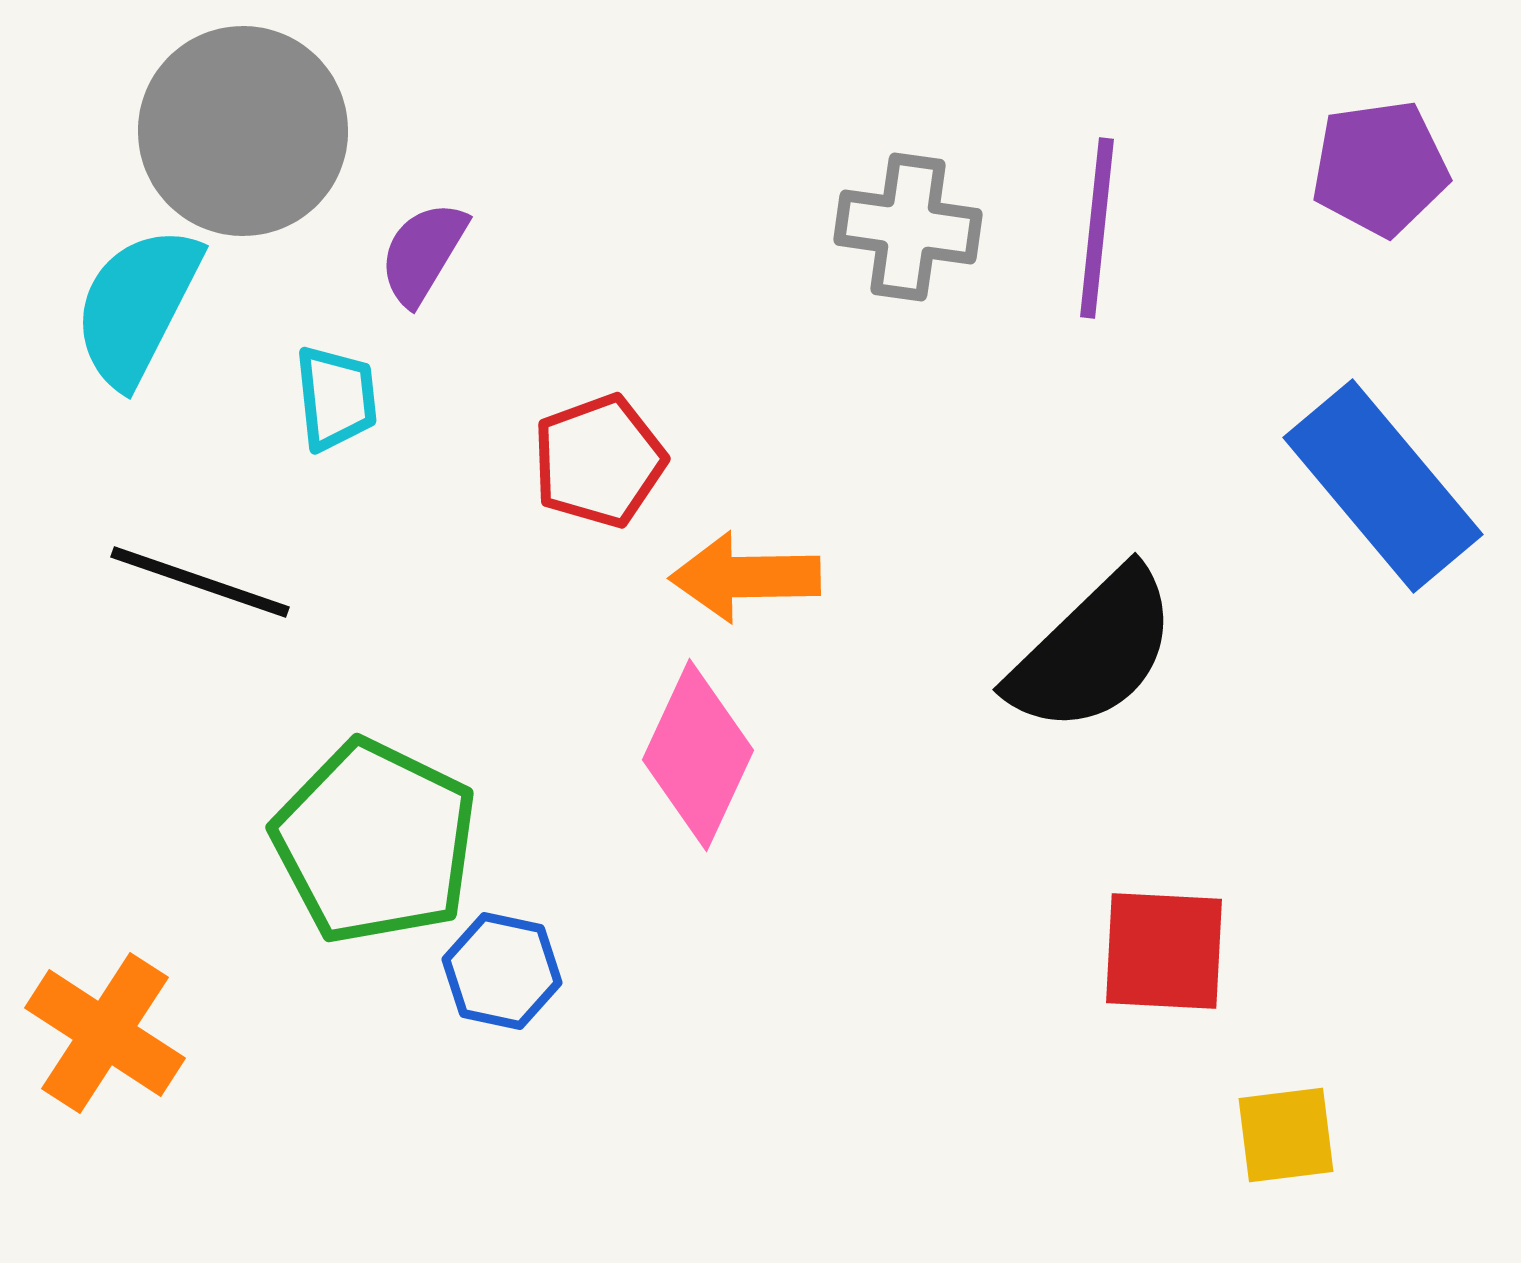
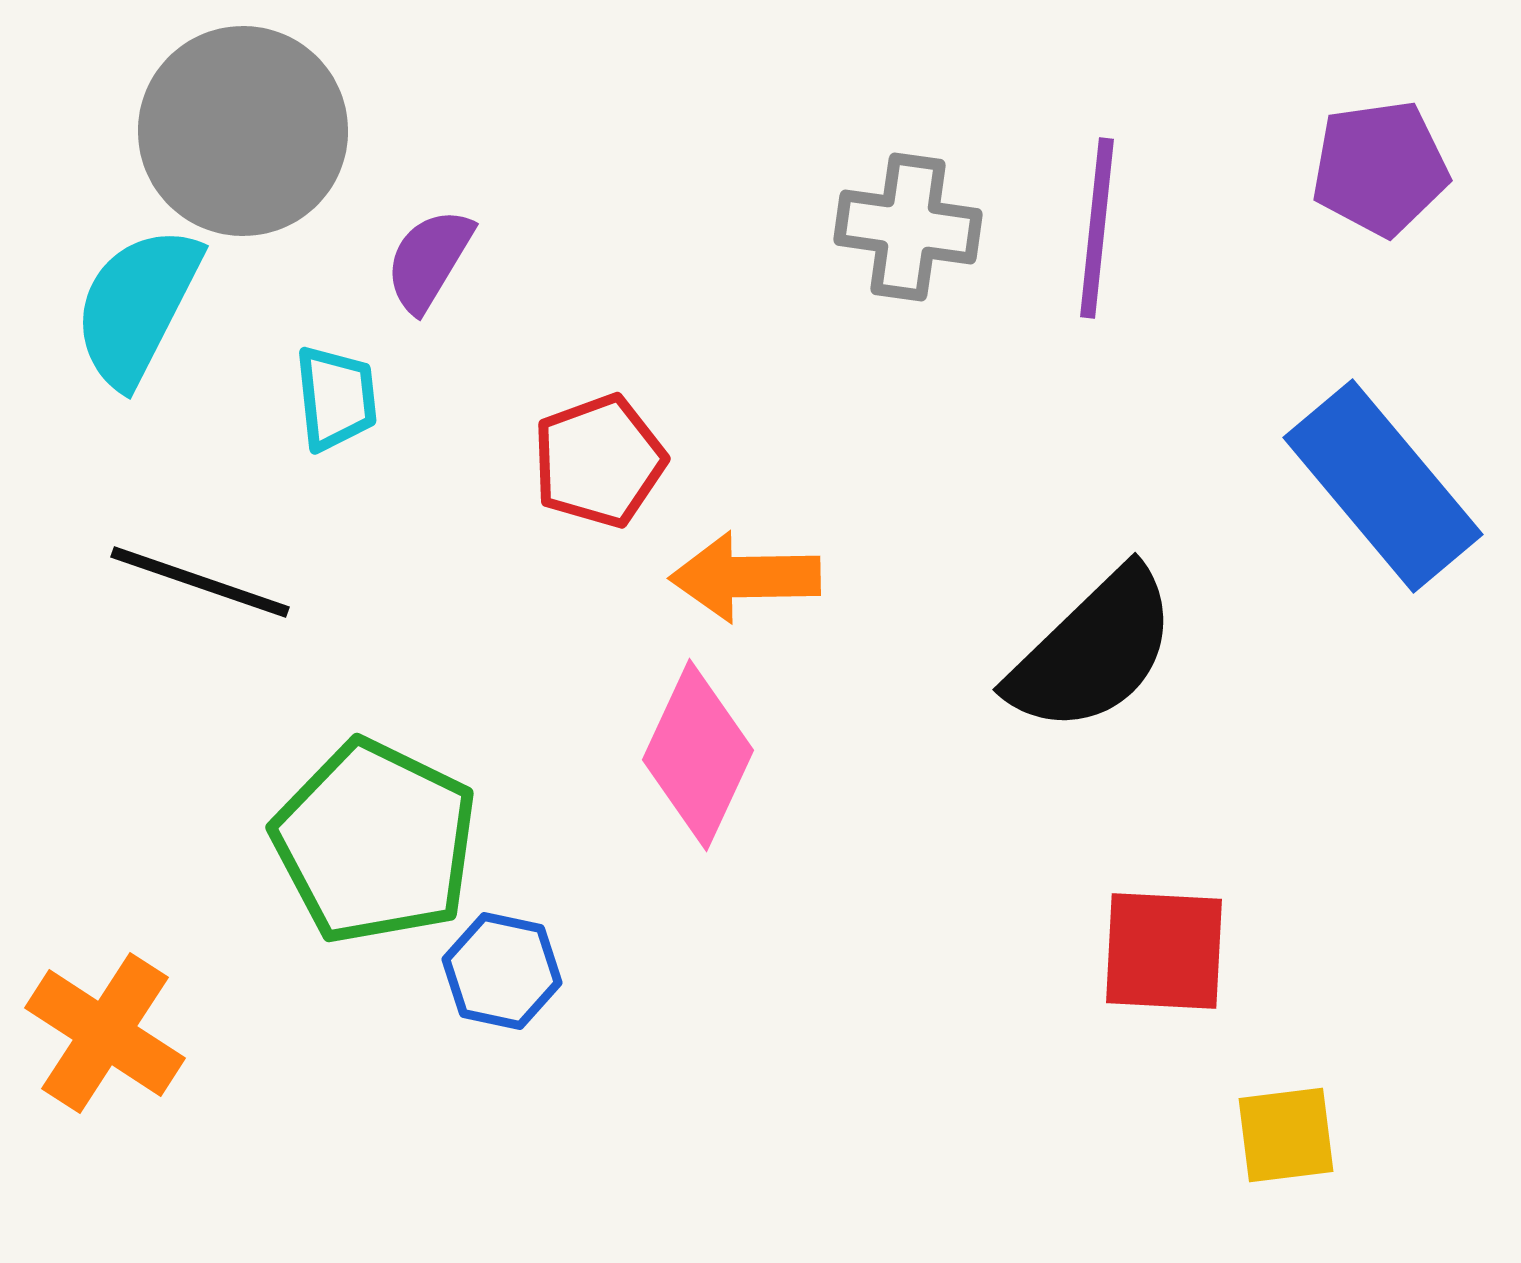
purple semicircle: moved 6 px right, 7 px down
